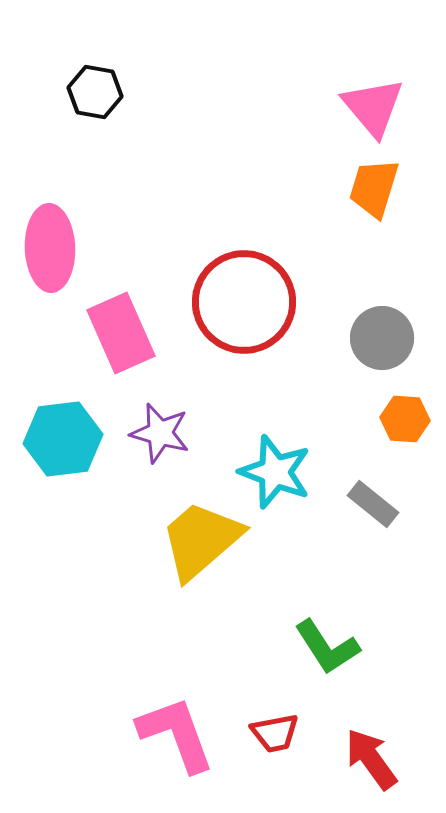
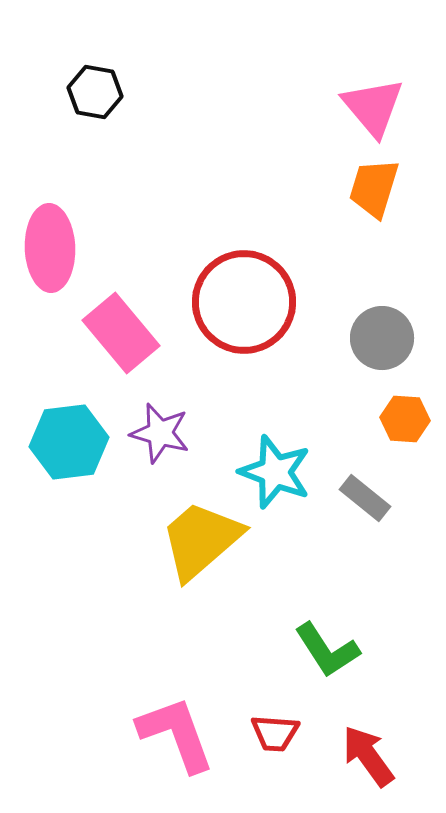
pink rectangle: rotated 16 degrees counterclockwise
cyan hexagon: moved 6 px right, 3 px down
gray rectangle: moved 8 px left, 6 px up
green L-shape: moved 3 px down
red trapezoid: rotated 15 degrees clockwise
red arrow: moved 3 px left, 3 px up
